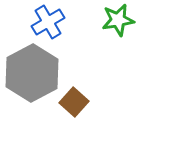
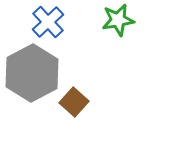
blue cross: rotated 12 degrees counterclockwise
